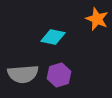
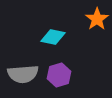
orange star: rotated 15 degrees clockwise
